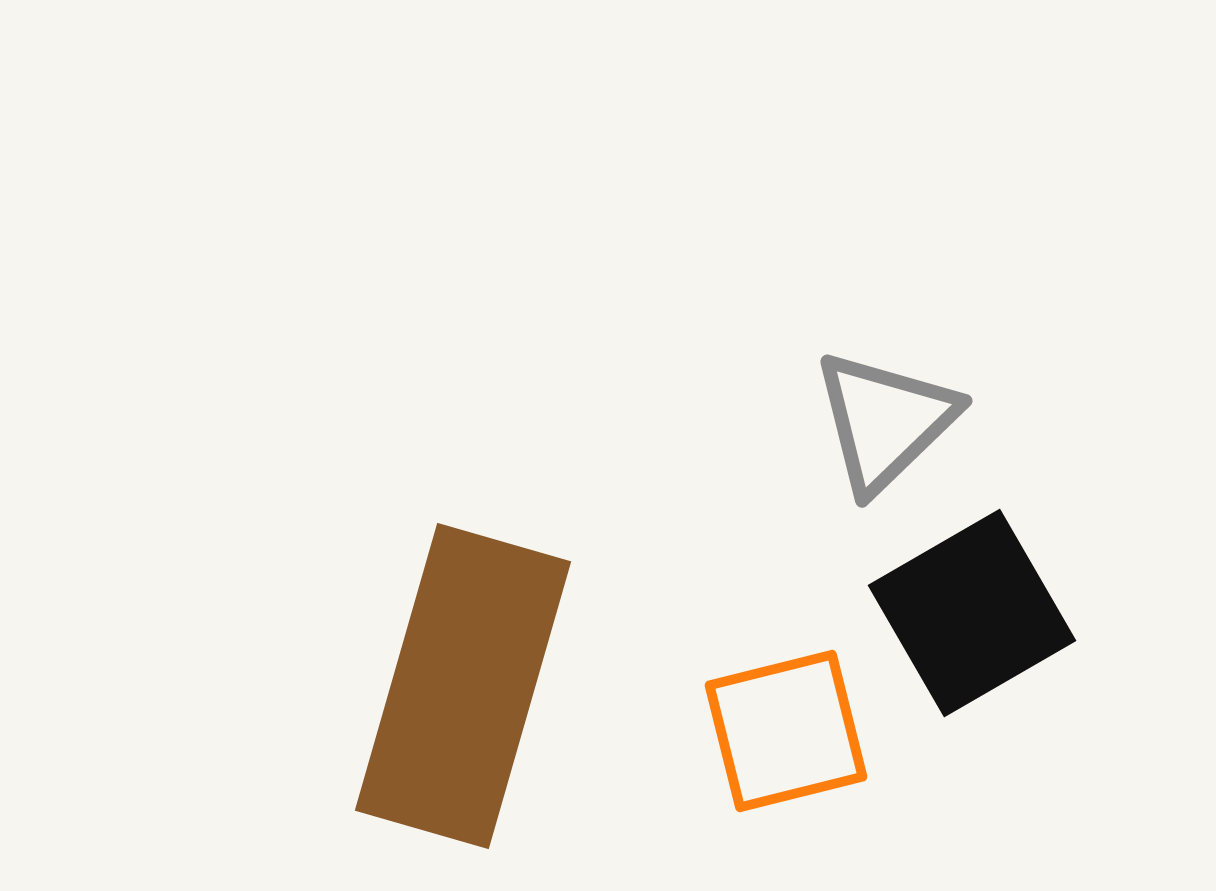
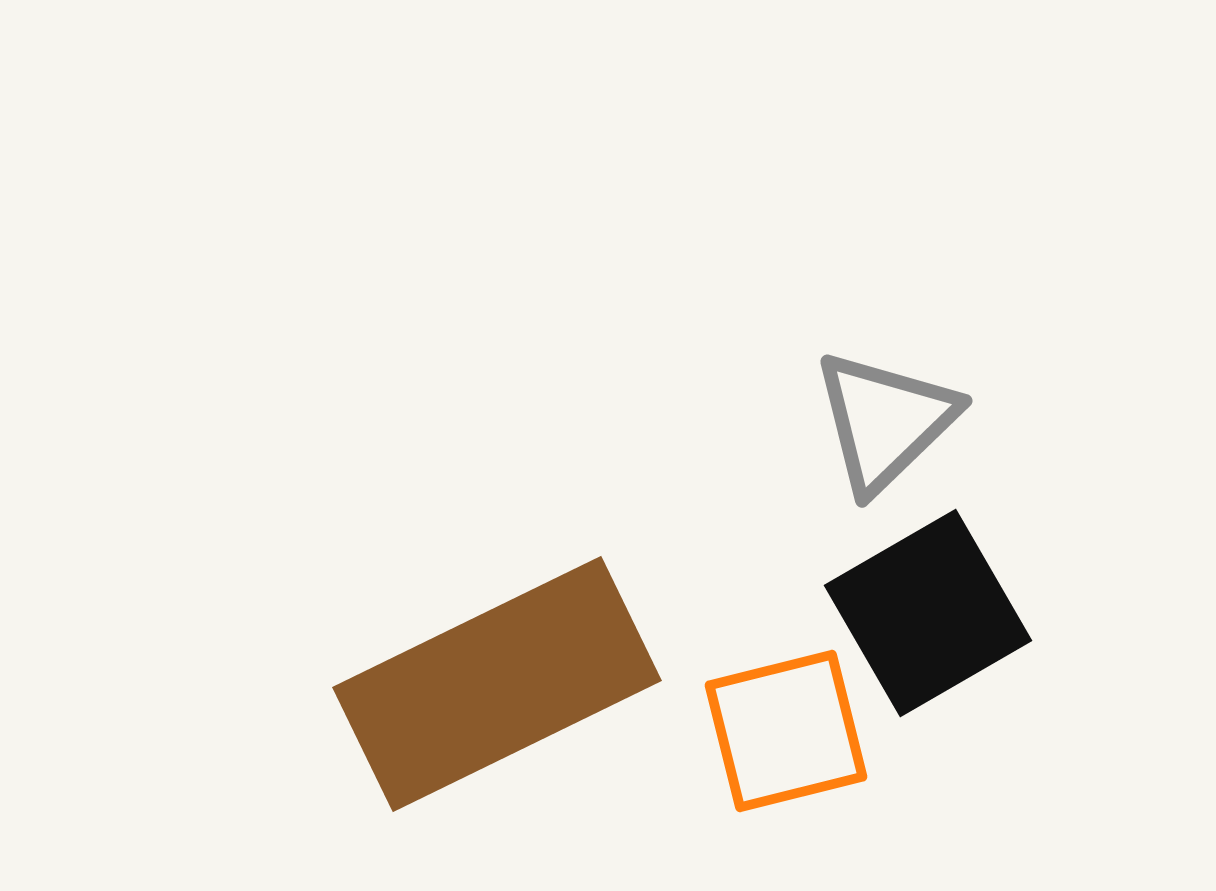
black square: moved 44 px left
brown rectangle: moved 34 px right, 2 px up; rotated 48 degrees clockwise
